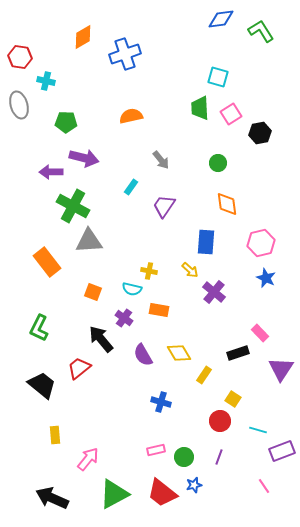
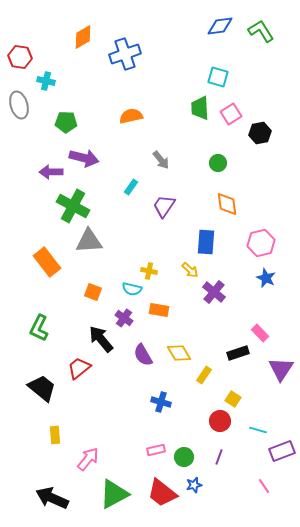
blue diamond at (221, 19): moved 1 px left, 7 px down
black trapezoid at (42, 385): moved 3 px down
